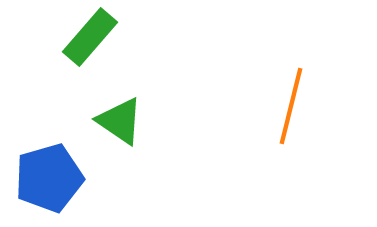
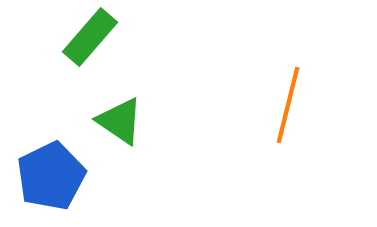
orange line: moved 3 px left, 1 px up
blue pentagon: moved 2 px right, 2 px up; rotated 10 degrees counterclockwise
